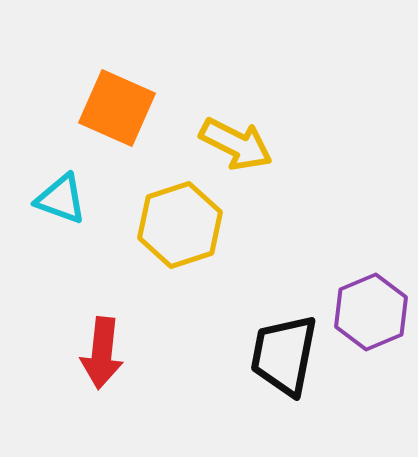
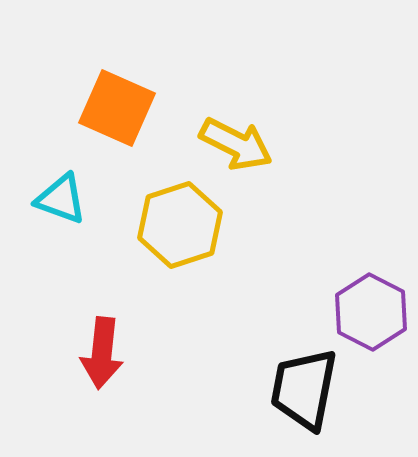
purple hexagon: rotated 10 degrees counterclockwise
black trapezoid: moved 20 px right, 34 px down
